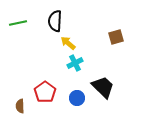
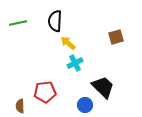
red pentagon: rotated 30 degrees clockwise
blue circle: moved 8 px right, 7 px down
